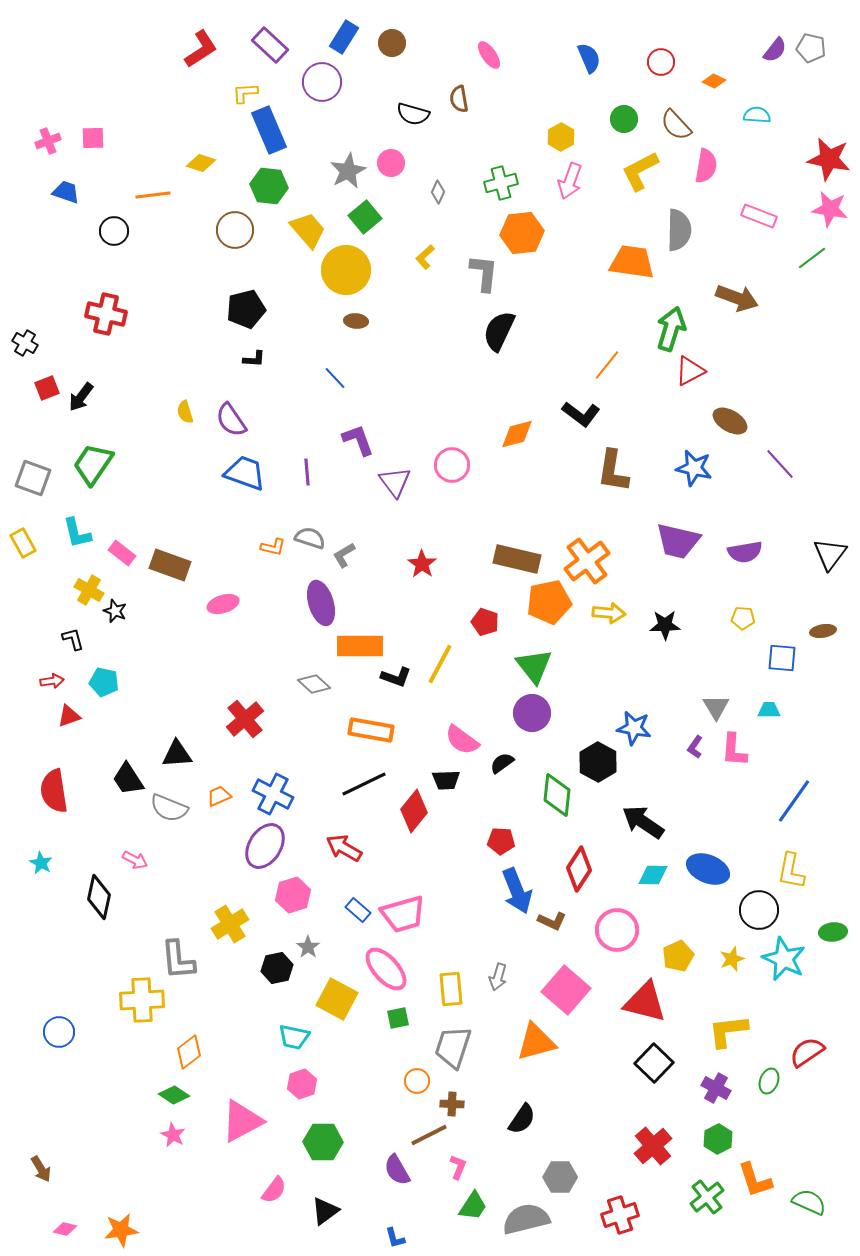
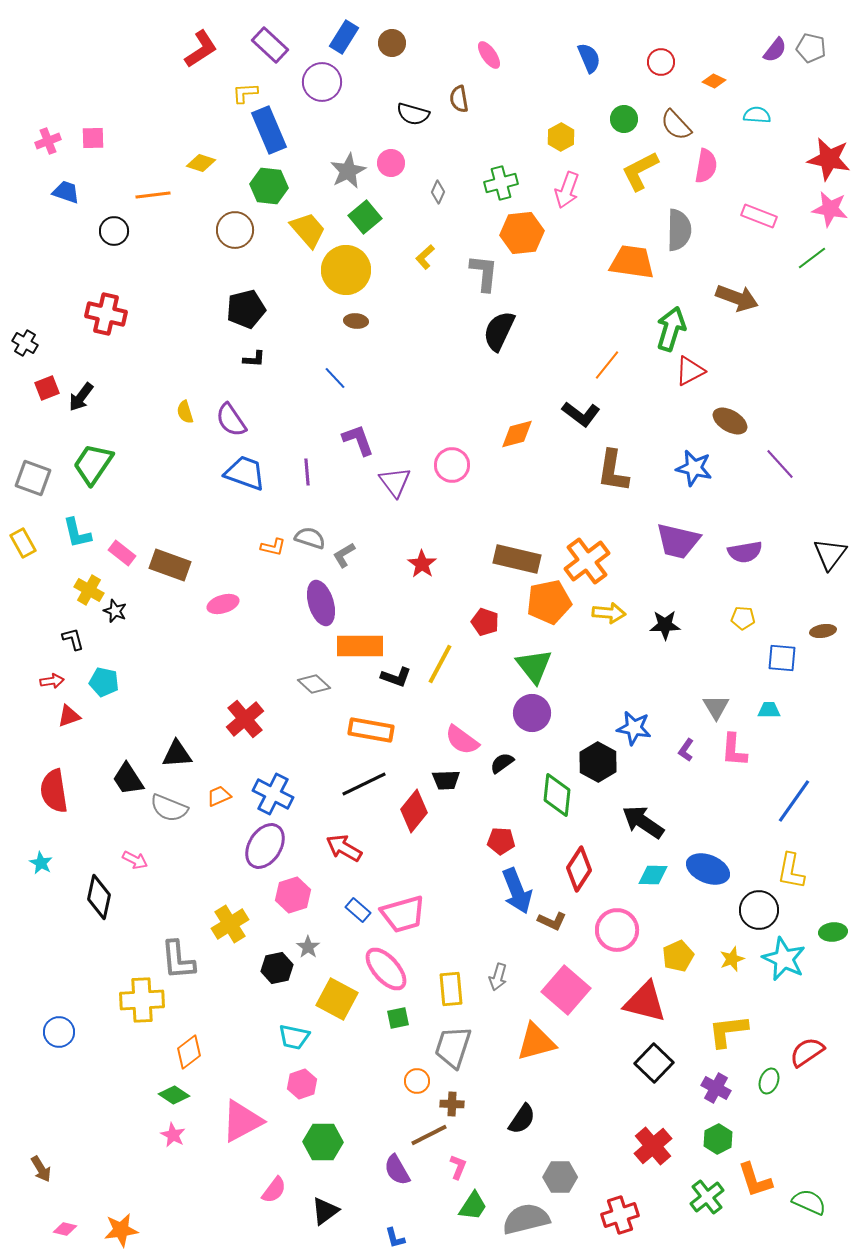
pink arrow at (570, 181): moved 3 px left, 9 px down
purple L-shape at (695, 747): moved 9 px left, 3 px down
